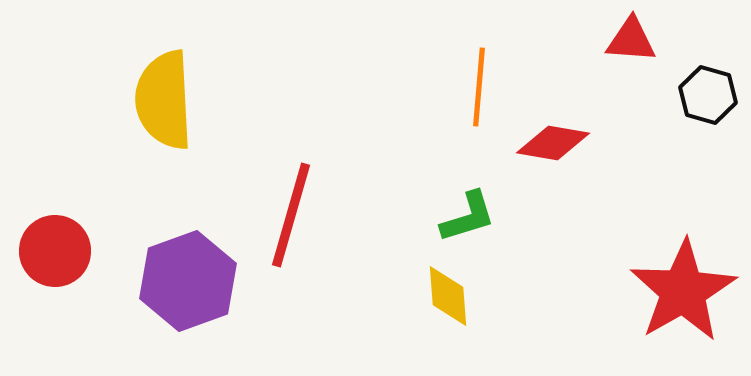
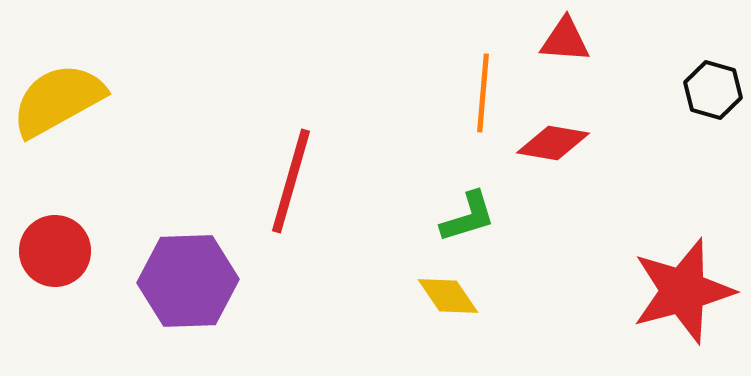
red triangle: moved 66 px left
orange line: moved 4 px right, 6 px down
black hexagon: moved 5 px right, 5 px up
yellow semicircle: moved 106 px left; rotated 64 degrees clockwise
red line: moved 34 px up
purple hexagon: rotated 18 degrees clockwise
red star: rotated 15 degrees clockwise
yellow diamond: rotated 30 degrees counterclockwise
